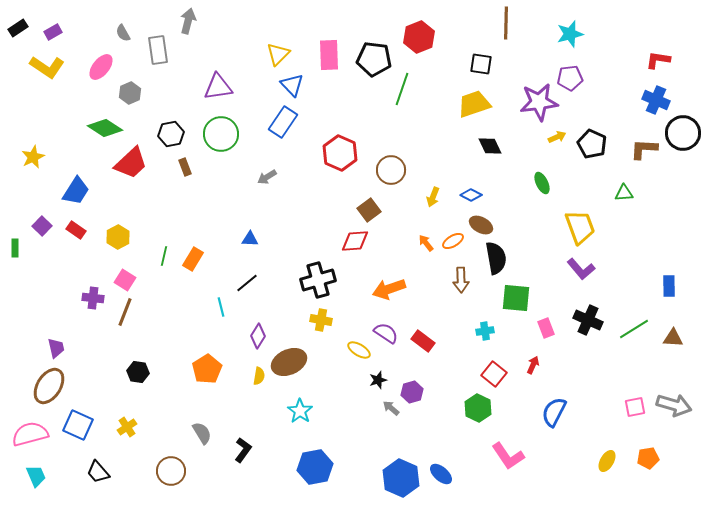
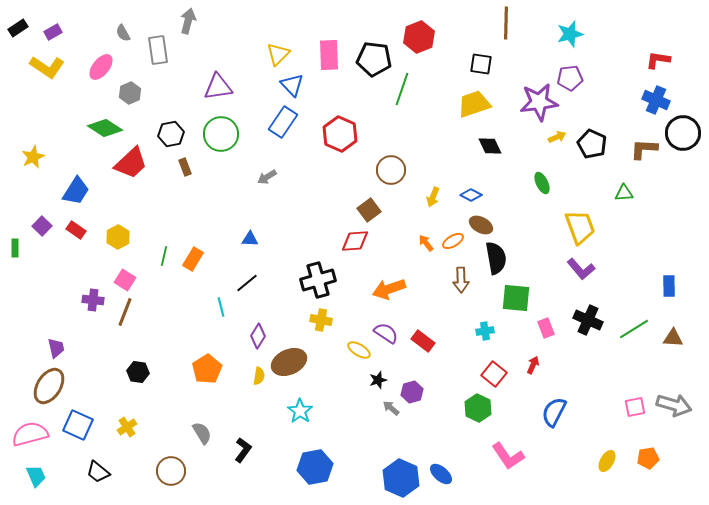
red hexagon at (340, 153): moved 19 px up
purple cross at (93, 298): moved 2 px down
black trapezoid at (98, 472): rotated 10 degrees counterclockwise
